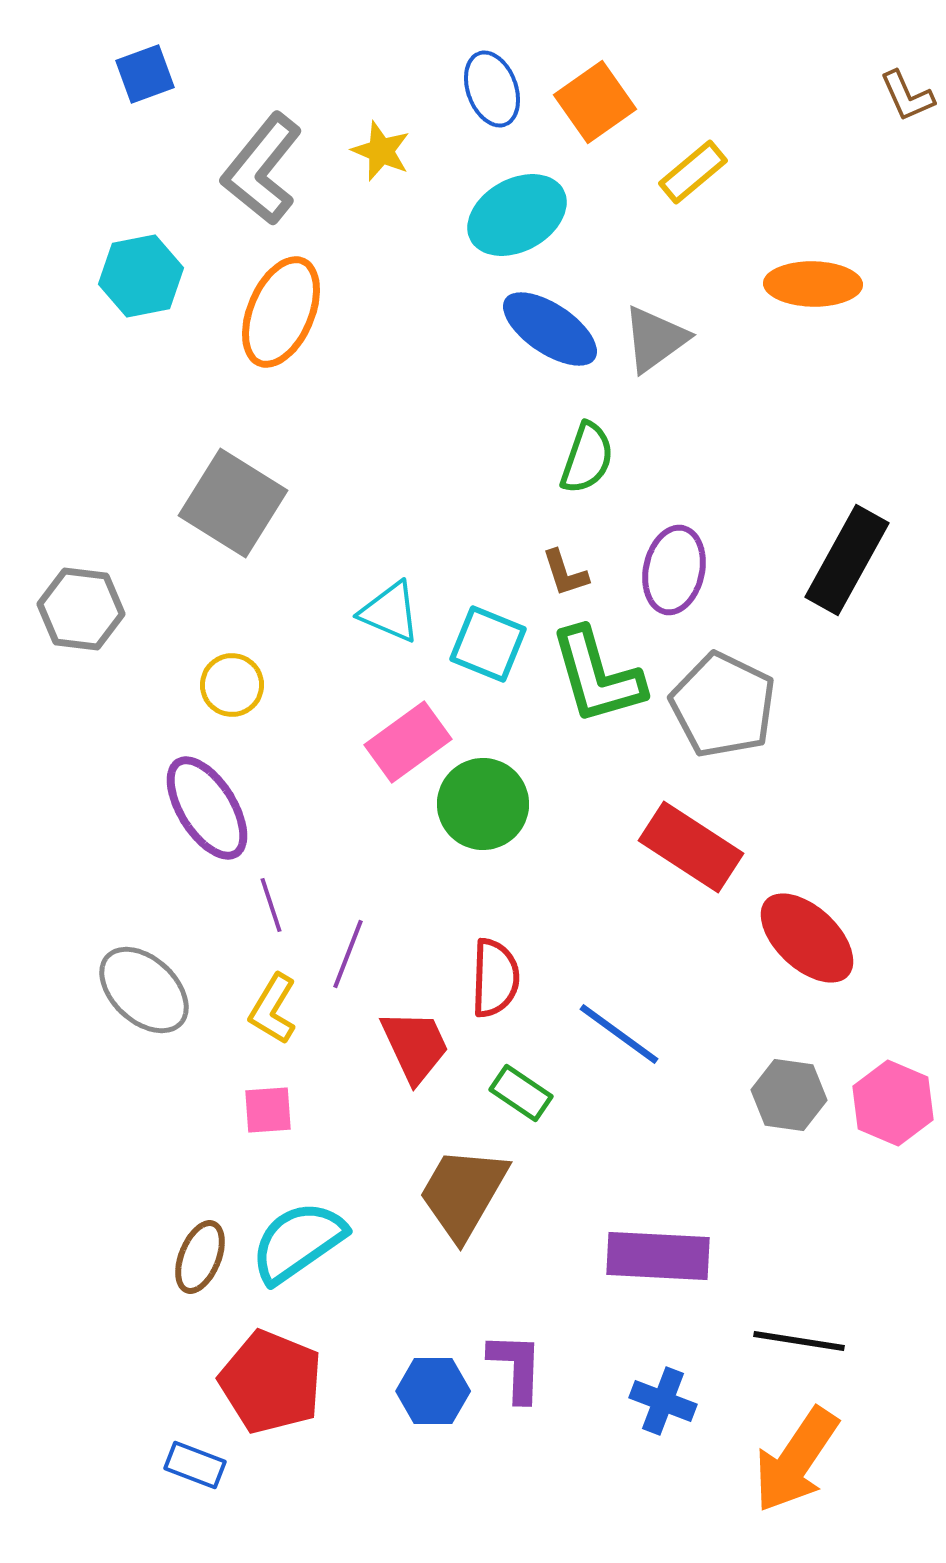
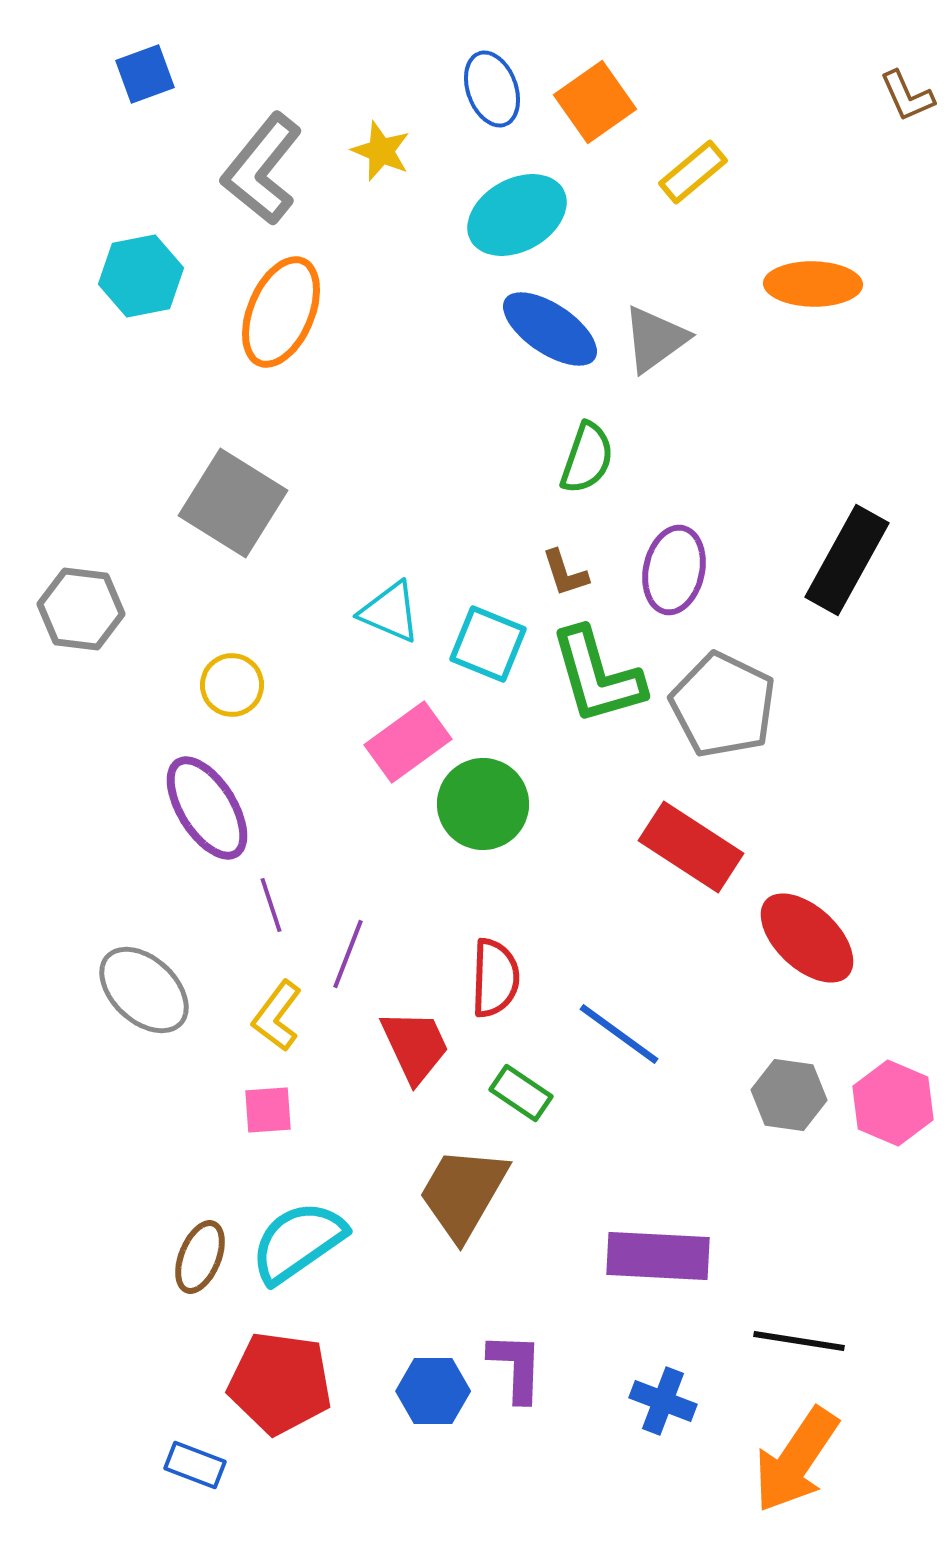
yellow L-shape at (273, 1009): moved 4 px right, 7 px down; rotated 6 degrees clockwise
red pentagon at (271, 1382): moved 9 px right, 1 px down; rotated 14 degrees counterclockwise
